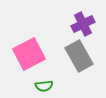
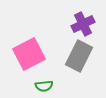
gray rectangle: rotated 56 degrees clockwise
